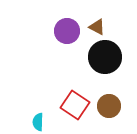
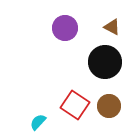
brown triangle: moved 15 px right
purple circle: moved 2 px left, 3 px up
black circle: moved 5 px down
cyan semicircle: rotated 42 degrees clockwise
